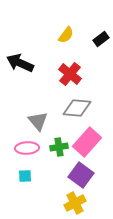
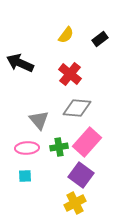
black rectangle: moved 1 px left
gray triangle: moved 1 px right, 1 px up
